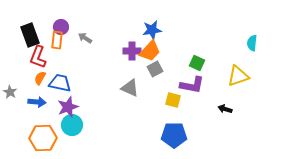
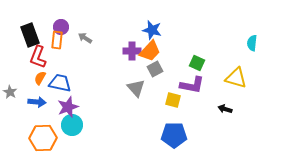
blue star: rotated 24 degrees clockwise
yellow triangle: moved 2 px left, 2 px down; rotated 35 degrees clockwise
gray triangle: moved 6 px right; rotated 24 degrees clockwise
